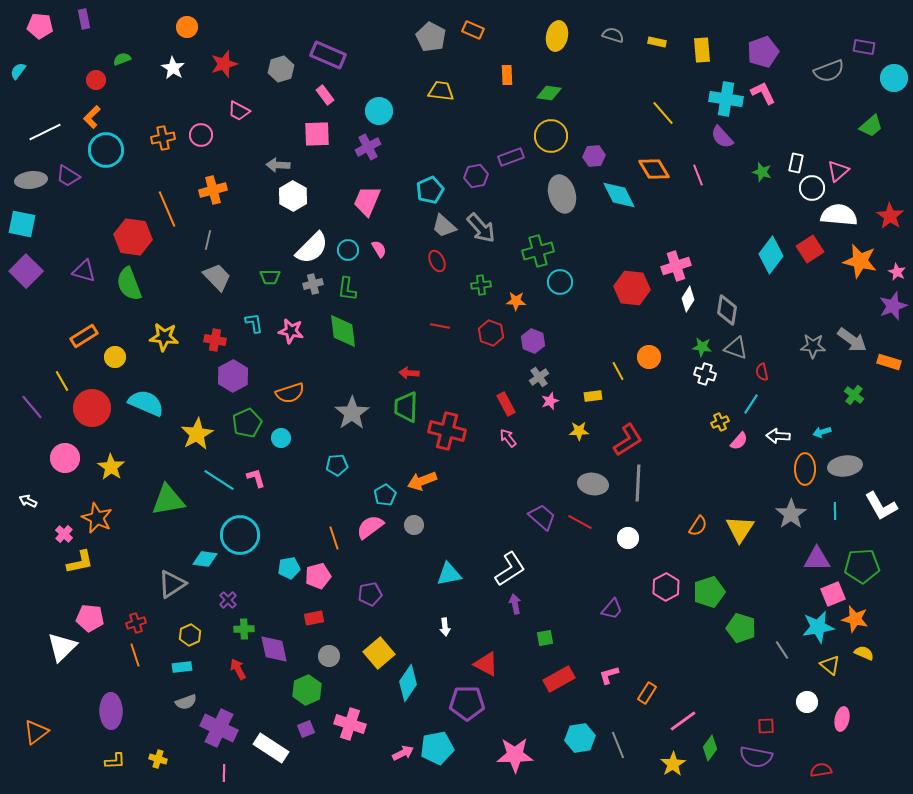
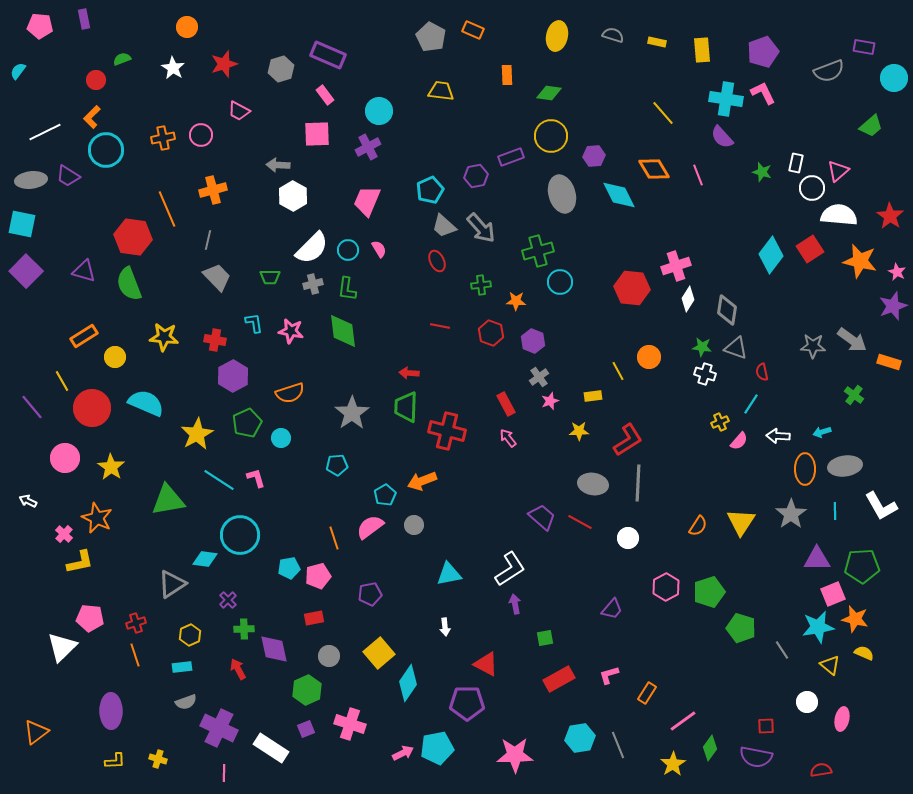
yellow triangle at (740, 529): moved 1 px right, 7 px up
